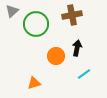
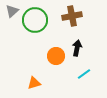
brown cross: moved 1 px down
green circle: moved 1 px left, 4 px up
